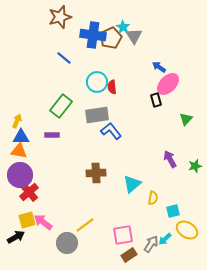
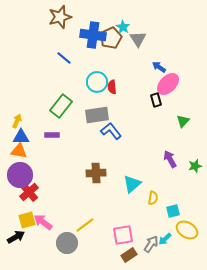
gray triangle: moved 4 px right, 3 px down
green triangle: moved 3 px left, 2 px down
